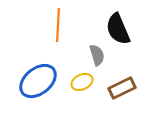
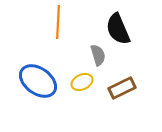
orange line: moved 3 px up
gray semicircle: moved 1 px right
blue ellipse: rotated 75 degrees clockwise
